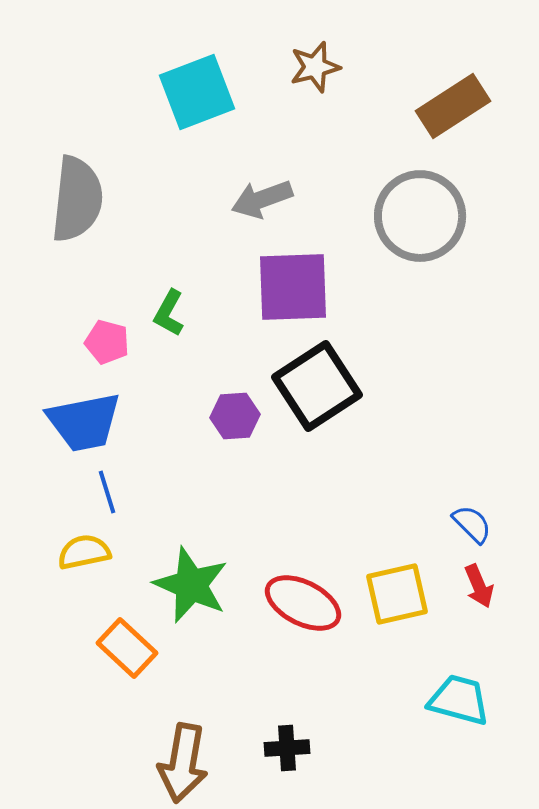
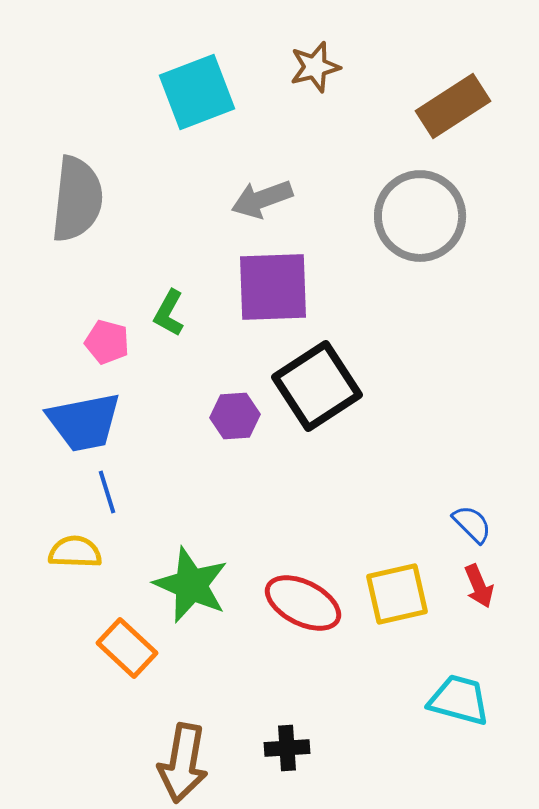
purple square: moved 20 px left
yellow semicircle: moved 9 px left; rotated 14 degrees clockwise
